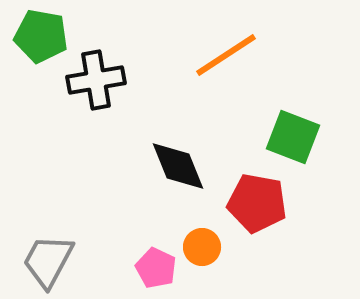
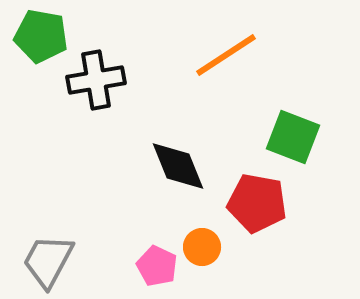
pink pentagon: moved 1 px right, 2 px up
